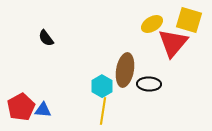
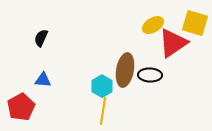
yellow square: moved 6 px right, 3 px down
yellow ellipse: moved 1 px right, 1 px down
black semicircle: moved 5 px left; rotated 60 degrees clockwise
red triangle: rotated 16 degrees clockwise
black ellipse: moved 1 px right, 9 px up
blue triangle: moved 30 px up
